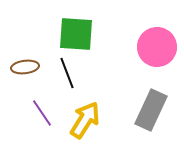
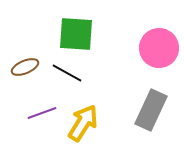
pink circle: moved 2 px right, 1 px down
brown ellipse: rotated 16 degrees counterclockwise
black line: rotated 40 degrees counterclockwise
purple line: rotated 76 degrees counterclockwise
yellow arrow: moved 2 px left, 3 px down
